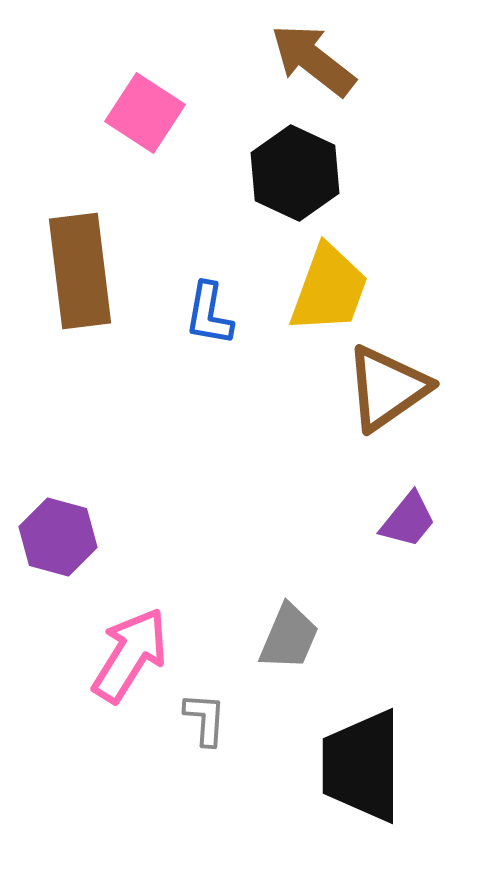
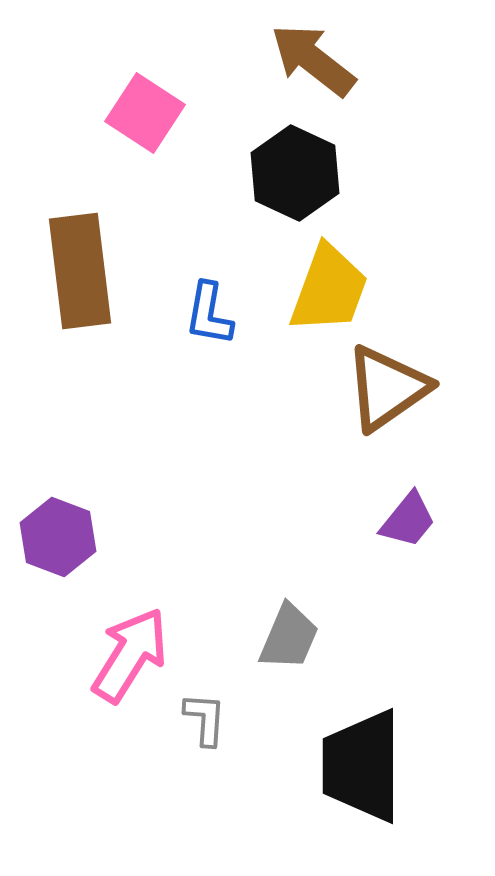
purple hexagon: rotated 6 degrees clockwise
